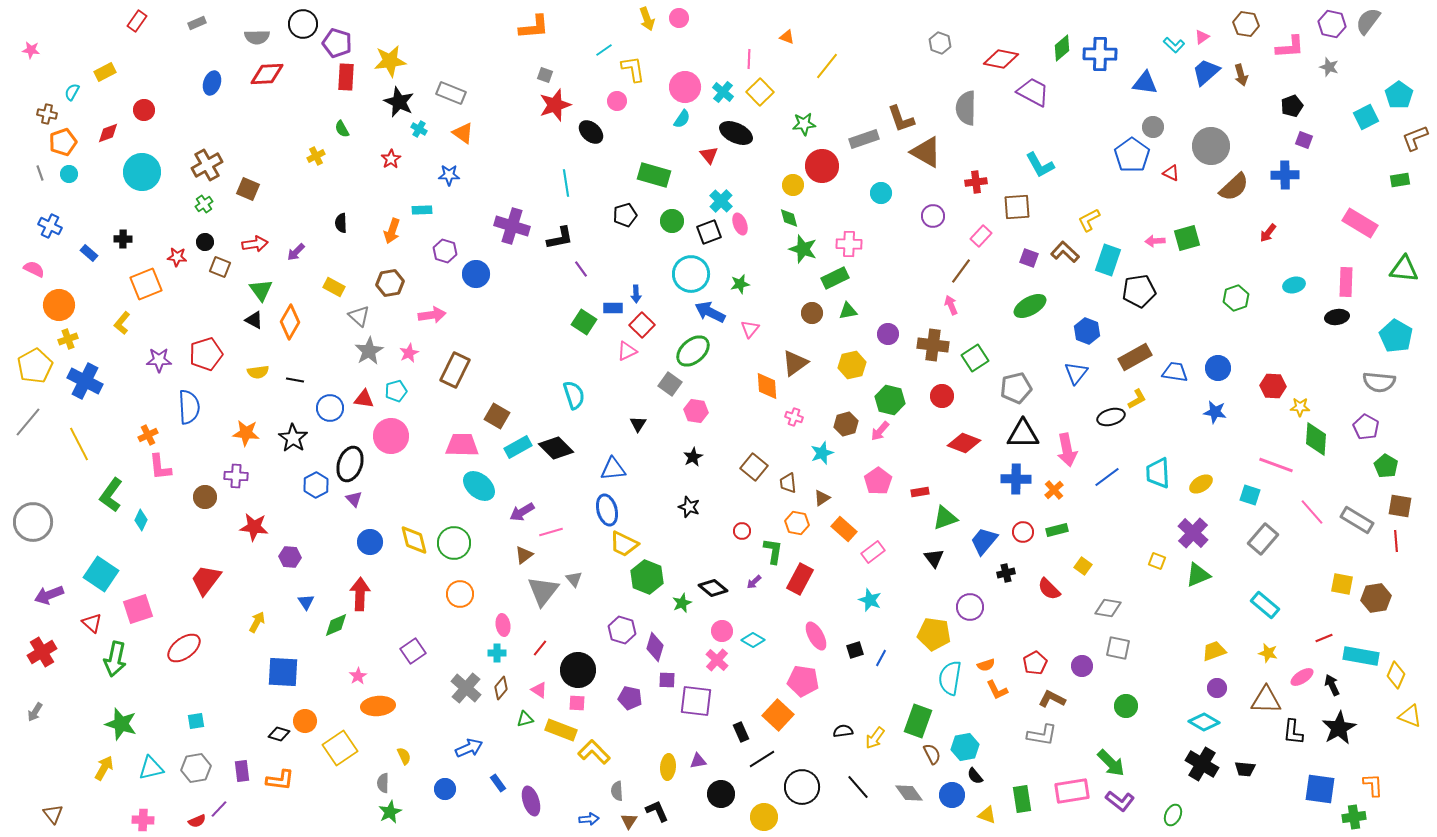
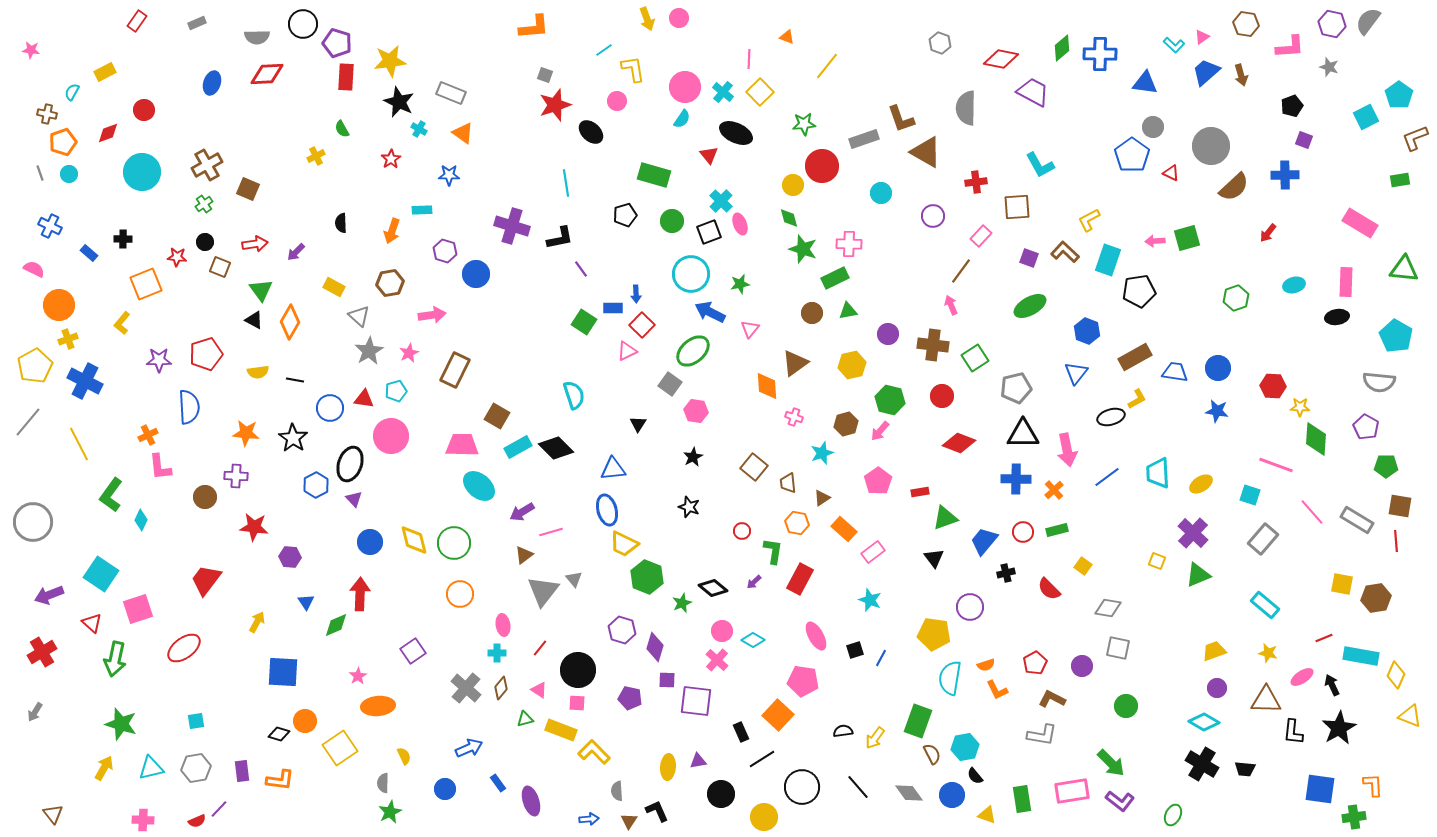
blue star at (1215, 412): moved 2 px right, 1 px up
red diamond at (964, 443): moved 5 px left
green pentagon at (1386, 466): rotated 30 degrees counterclockwise
